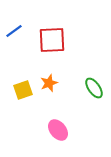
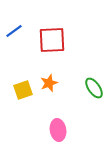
pink ellipse: rotated 30 degrees clockwise
